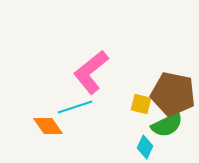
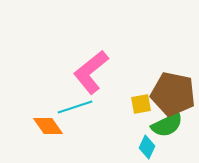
yellow square: rotated 25 degrees counterclockwise
cyan diamond: moved 2 px right
